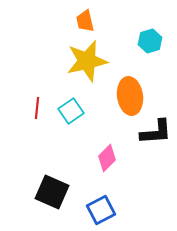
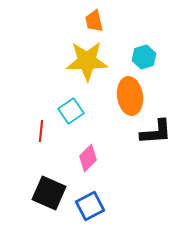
orange trapezoid: moved 9 px right
cyan hexagon: moved 6 px left, 16 px down
yellow star: rotated 12 degrees clockwise
red line: moved 4 px right, 23 px down
pink diamond: moved 19 px left
black square: moved 3 px left, 1 px down
blue square: moved 11 px left, 4 px up
